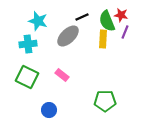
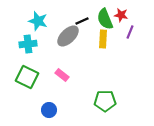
black line: moved 4 px down
green semicircle: moved 2 px left, 2 px up
purple line: moved 5 px right
